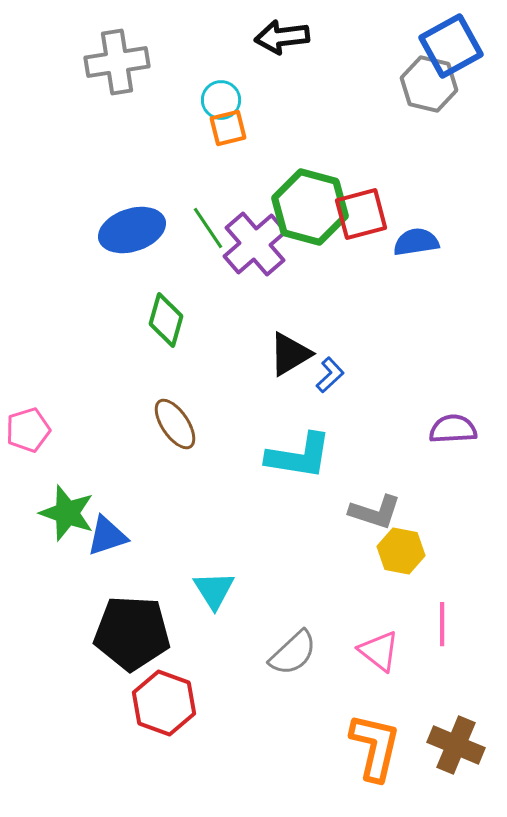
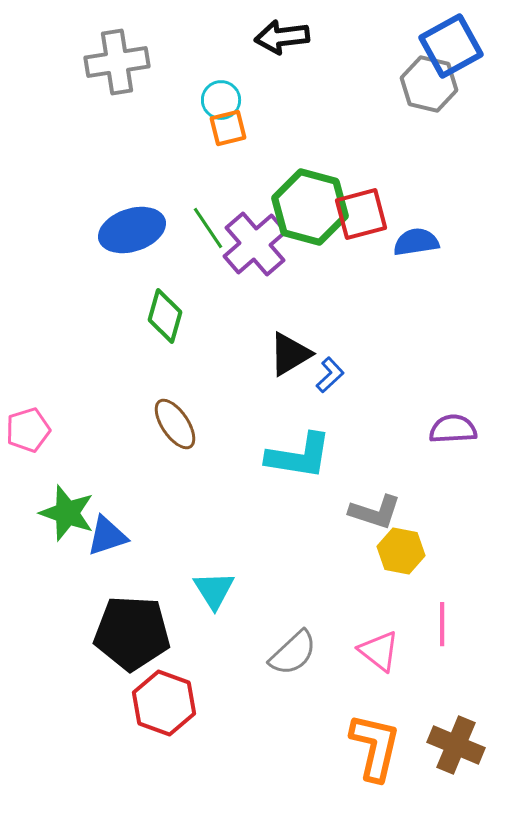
green diamond: moved 1 px left, 4 px up
